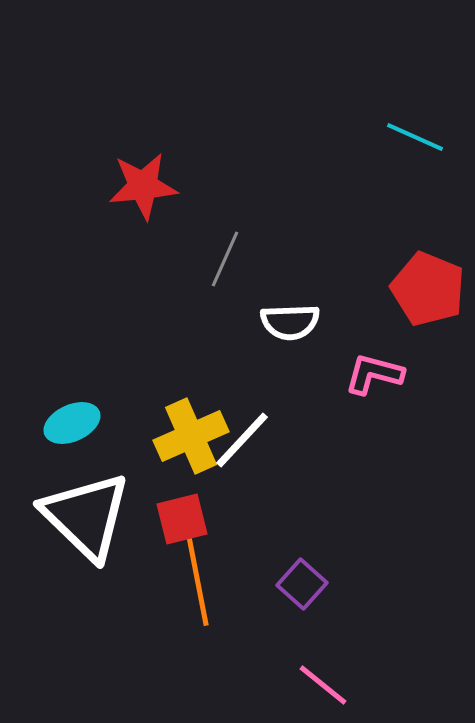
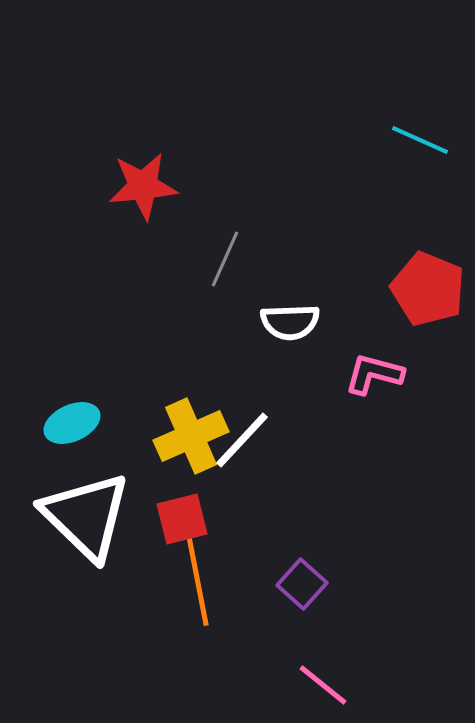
cyan line: moved 5 px right, 3 px down
